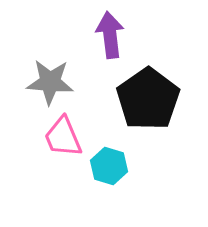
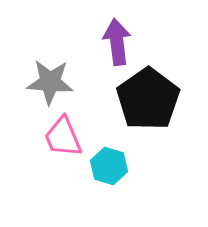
purple arrow: moved 7 px right, 7 px down
